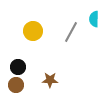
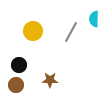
black circle: moved 1 px right, 2 px up
